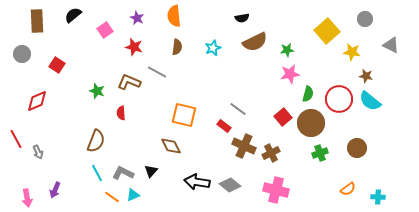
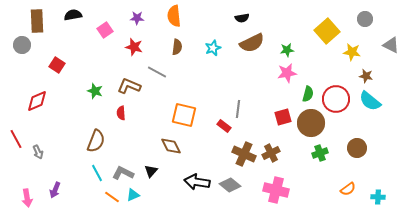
black semicircle at (73, 15): rotated 30 degrees clockwise
purple star at (137, 18): rotated 24 degrees counterclockwise
brown semicircle at (255, 42): moved 3 px left, 1 px down
gray circle at (22, 54): moved 9 px up
pink star at (290, 74): moved 3 px left, 1 px up
brown L-shape at (129, 82): moved 4 px down
green star at (97, 91): moved 2 px left
red circle at (339, 99): moved 3 px left
gray line at (238, 109): rotated 60 degrees clockwise
red square at (283, 117): rotated 24 degrees clockwise
brown cross at (244, 146): moved 8 px down
